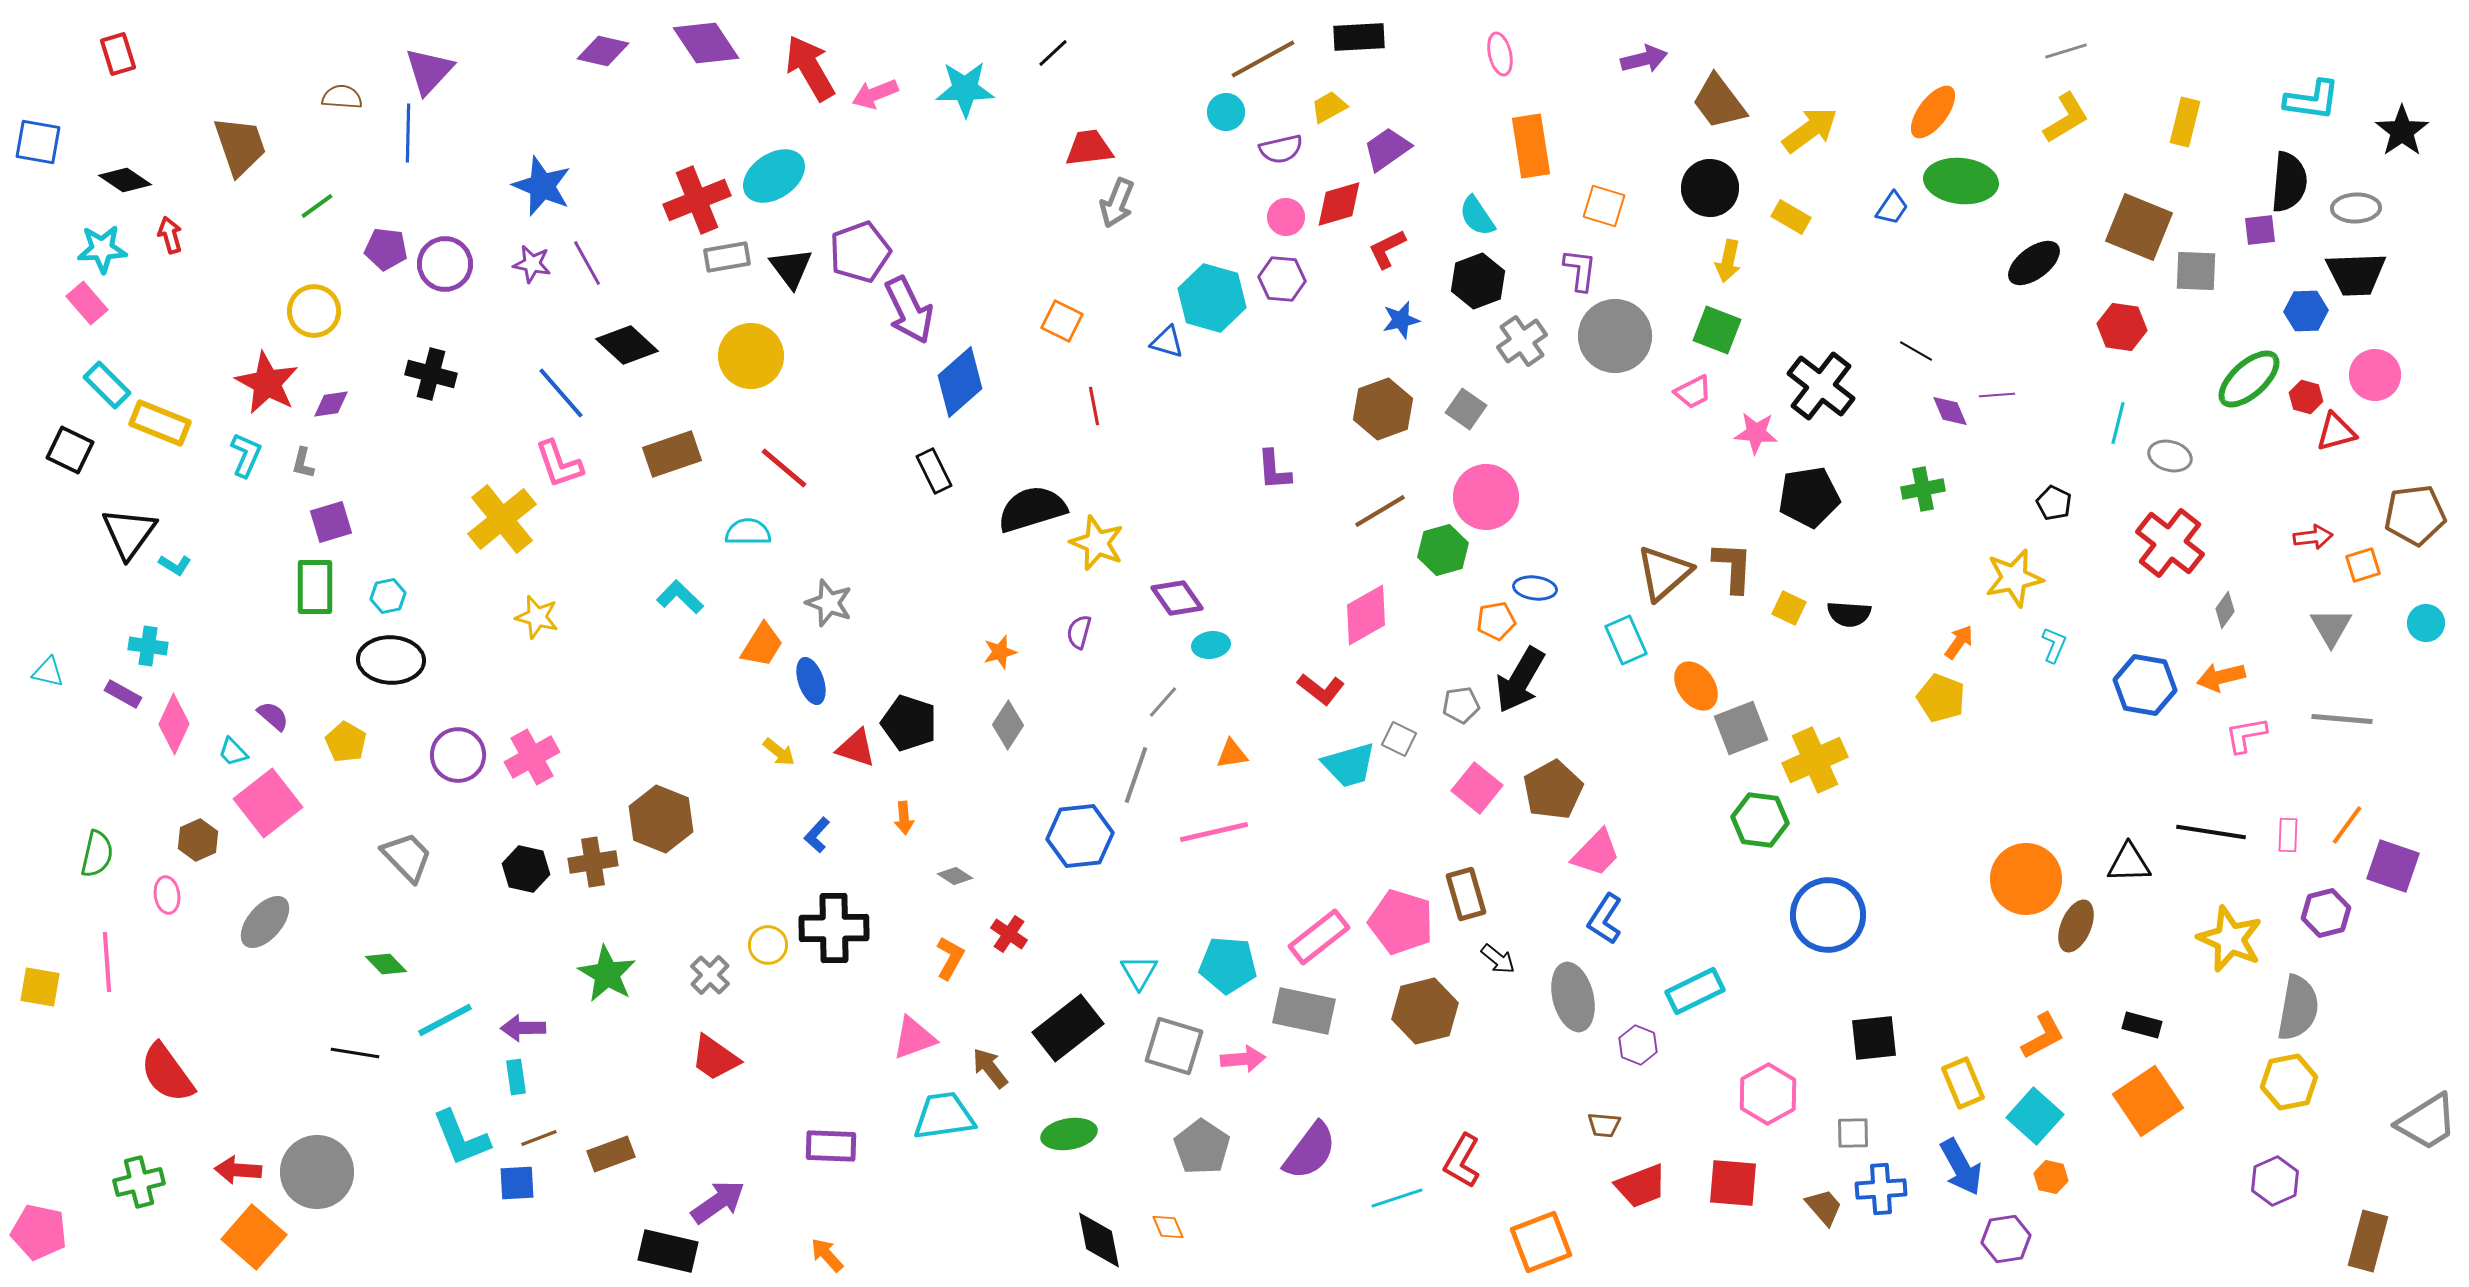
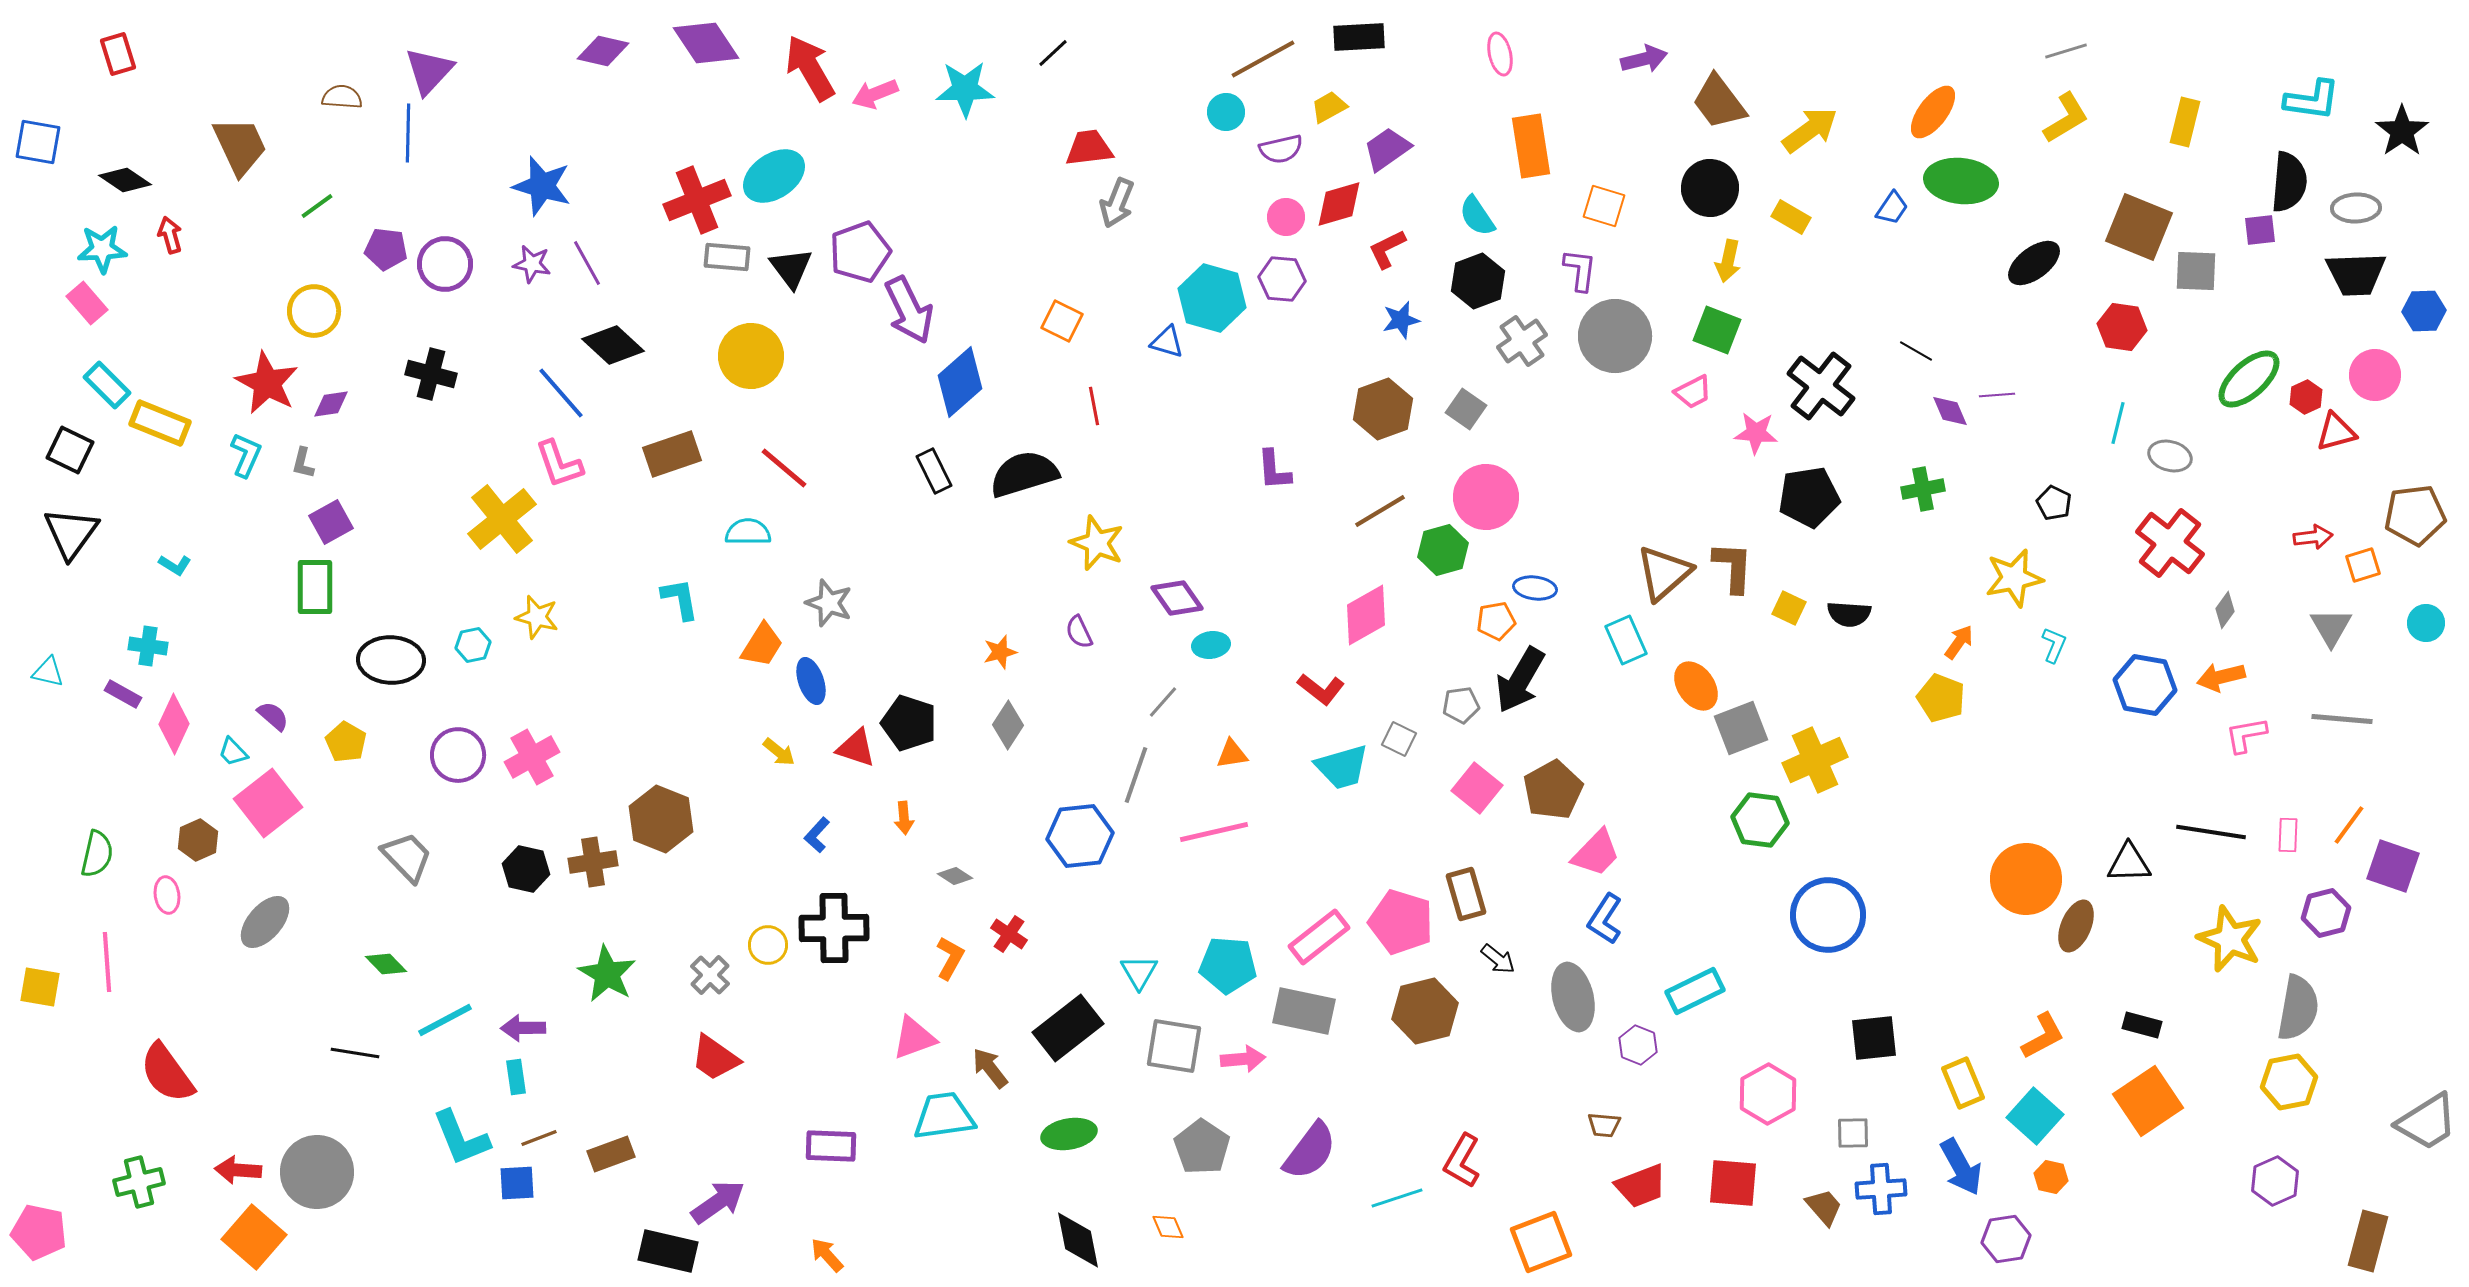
brown trapezoid at (240, 146): rotated 6 degrees counterclockwise
blue star at (542, 186): rotated 6 degrees counterclockwise
gray rectangle at (727, 257): rotated 15 degrees clockwise
blue hexagon at (2306, 311): moved 118 px right
black diamond at (627, 345): moved 14 px left
red hexagon at (2306, 397): rotated 20 degrees clockwise
black semicircle at (1032, 509): moved 8 px left, 35 px up
purple square at (331, 522): rotated 12 degrees counterclockwise
black triangle at (129, 533): moved 58 px left
cyan hexagon at (388, 596): moved 85 px right, 49 px down
cyan L-shape at (680, 597): moved 2 px down; rotated 36 degrees clockwise
purple semicircle at (1079, 632): rotated 40 degrees counterclockwise
cyan trapezoid at (1349, 765): moved 7 px left, 2 px down
orange line at (2347, 825): moved 2 px right
gray square at (1174, 1046): rotated 8 degrees counterclockwise
black diamond at (1099, 1240): moved 21 px left
